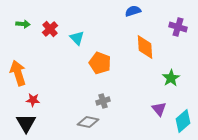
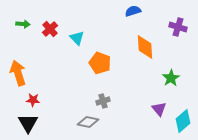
black triangle: moved 2 px right
